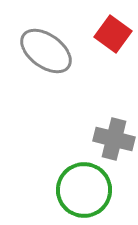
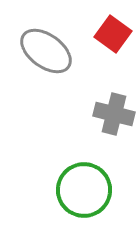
gray cross: moved 25 px up
